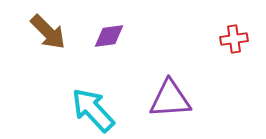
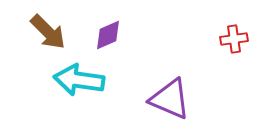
purple diamond: moved 1 px left, 1 px up; rotated 16 degrees counterclockwise
purple triangle: rotated 27 degrees clockwise
cyan arrow: moved 14 px left, 30 px up; rotated 39 degrees counterclockwise
